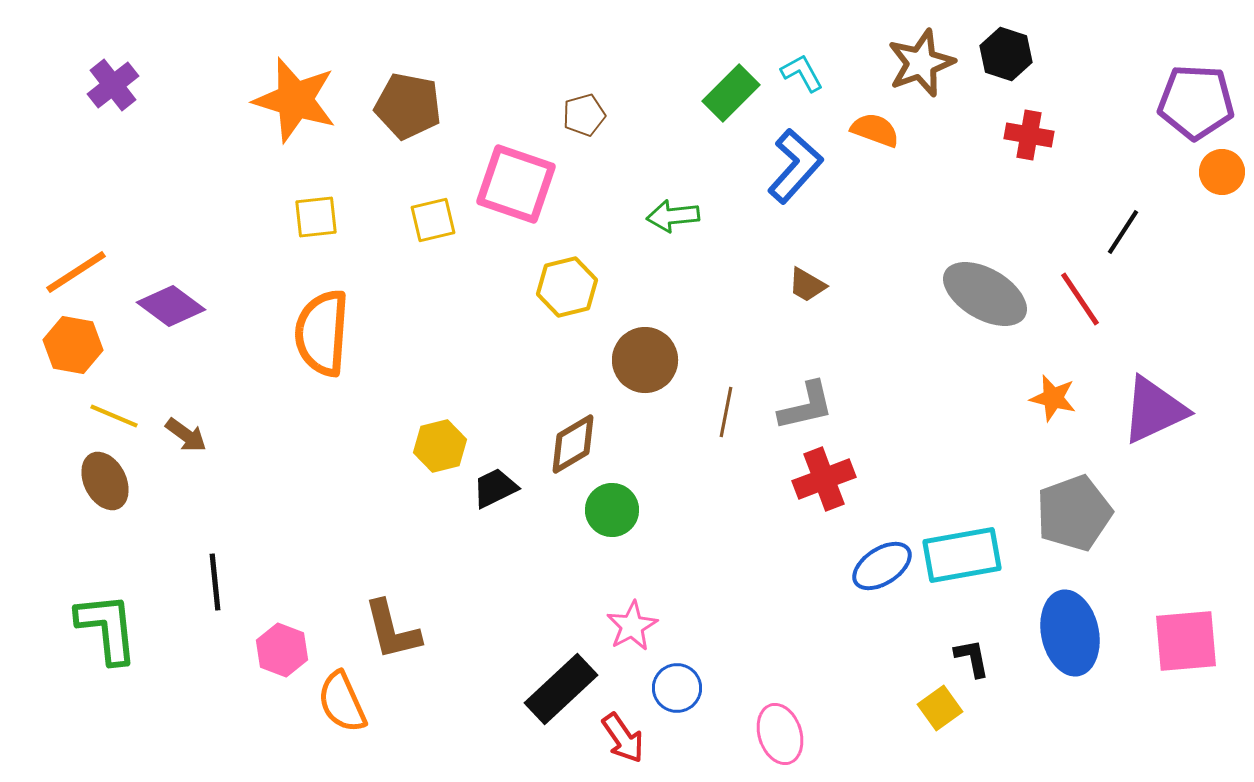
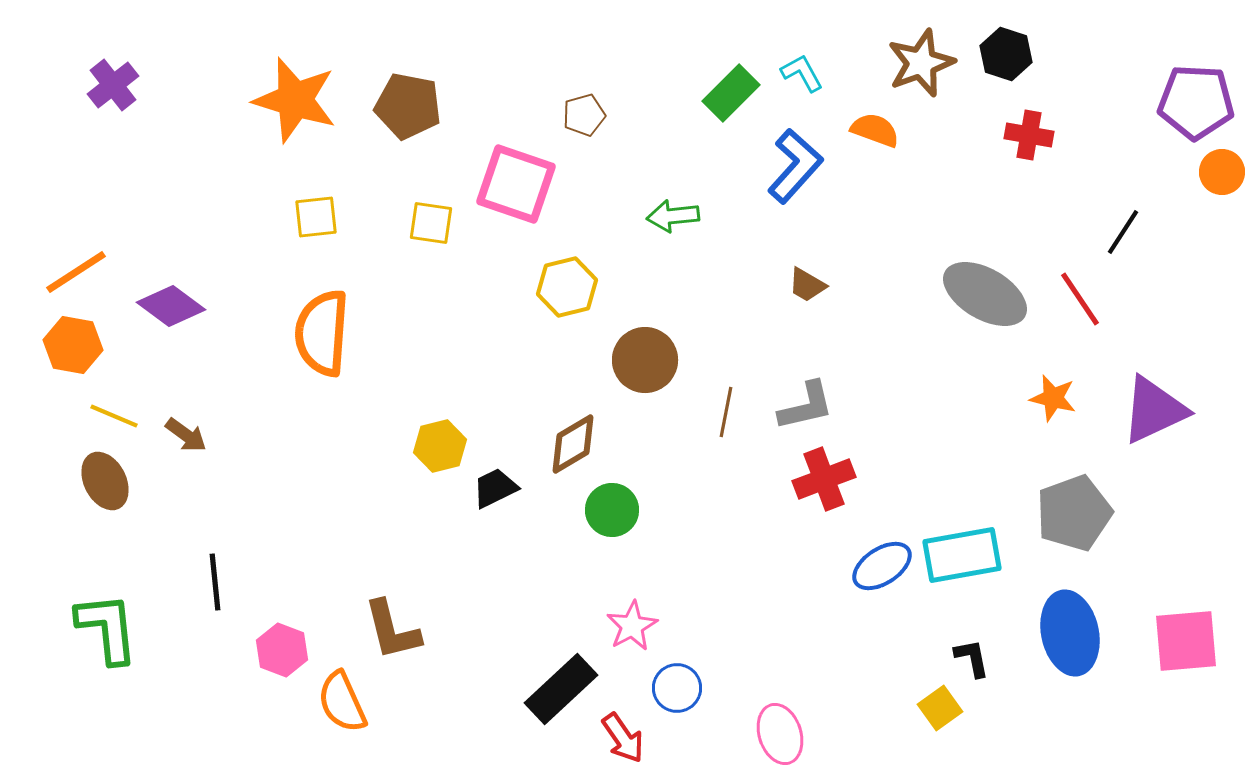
yellow square at (433, 220): moved 2 px left, 3 px down; rotated 21 degrees clockwise
